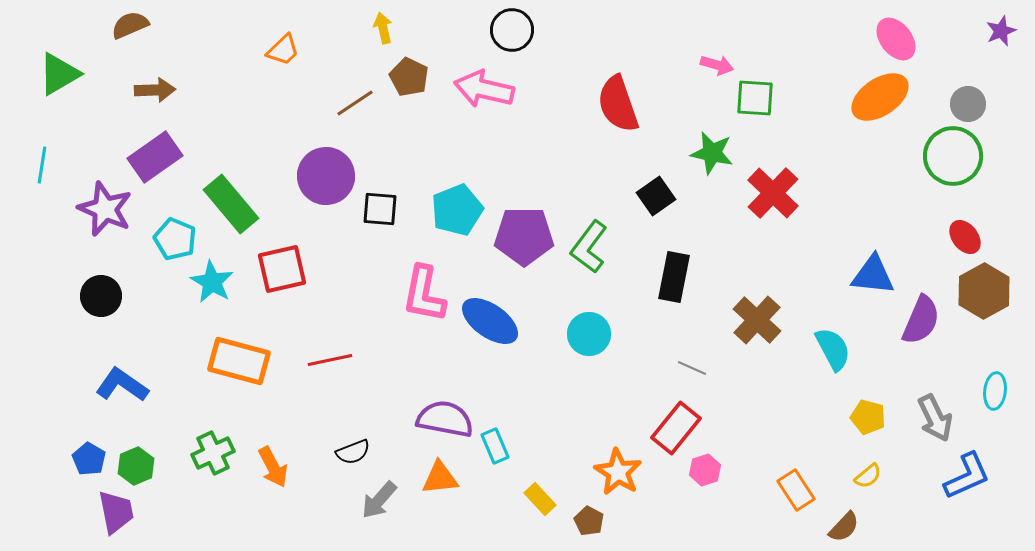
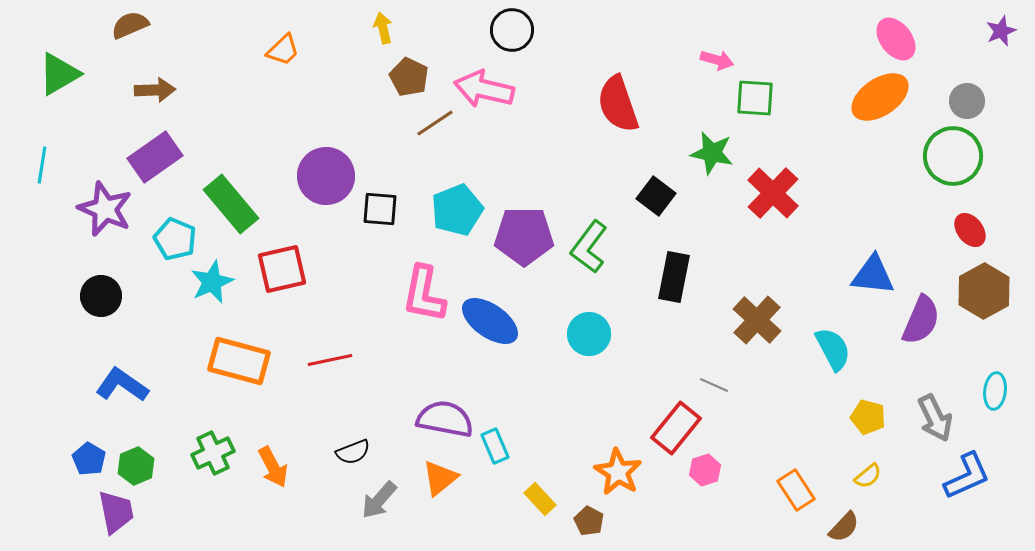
pink arrow at (717, 65): moved 5 px up
brown line at (355, 103): moved 80 px right, 20 px down
gray circle at (968, 104): moved 1 px left, 3 px up
black square at (656, 196): rotated 18 degrees counterclockwise
red ellipse at (965, 237): moved 5 px right, 7 px up
cyan star at (212, 282): rotated 18 degrees clockwise
gray line at (692, 368): moved 22 px right, 17 px down
orange triangle at (440, 478): rotated 33 degrees counterclockwise
